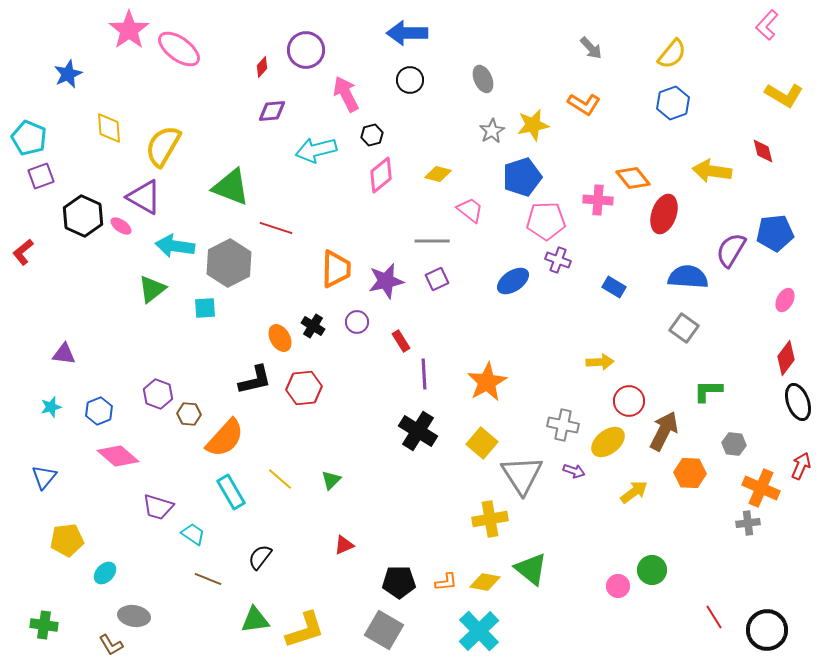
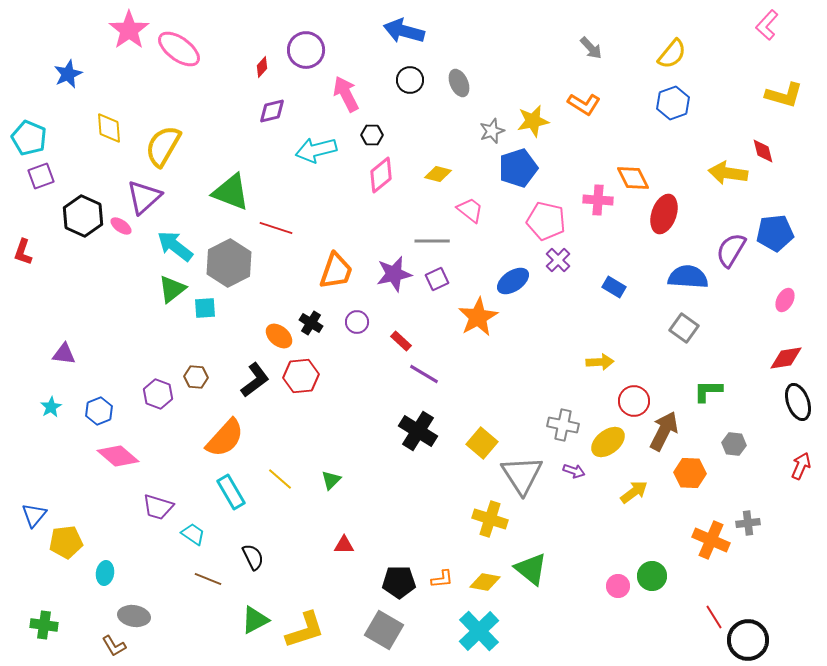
blue arrow at (407, 33): moved 3 px left, 2 px up; rotated 15 degrees clockwise
gray ellipse at (483, 79): moved 24 px left, 4 px down
yellow L-shape at (784, 95): rotated 15 degrees counterclockwise
purple diamond at (272, 111): rotated 8 degrees counterclockwise
yellow star at (533, 125): moved 4 px up
gray star at (492, 131): rotated 10 degrees clockwise
black hexagon at (372, 135): rotated 15 degrees clockwise
yellow arrow at (712, 171): moved 16 px right, 2 px down
blue pentagon at (522, 177): moved 4 px left, 9 px up
orange diamond at (633, 178): rotated 12 degrees clockwise
green triangle at (231, 187): moved 5 px down
purple triangle at (144, 197): rotated 48 degrees clockwise
pink pentagon at (546, 221): rotated 15 degrees clockwise
cyan arrow at (175, 246): rotated 30 degrees clockwise
red L-shape at (23, 252): rotated 32 degrees counterclockwise
purple cross at (558, 260): rotated 25 degrees clockwise
orange trapezoid at (336, 269): moved 2 px down; rotated 18 degrees clockwise
purple star at (386, 281): moved 8 px right, 7 px up
green triangle at (152, 289): moved 20 px right
black cross at (313, 326): moved 2 px left, 3 px up
orange ellipse at (280, 338): moved 1 px left, 2 px up; rotated 20 degrees counterclockwise
red rectangle at (401, 341): rotated 15 degrees counterclockwise
red diamond at (786, 358): rotated 44 degrees clockwise
purple line at (424, 374): rotated 56 degrees counterclockwise
black L-shape at (255, 380): rotated 24 degrees counterclockwise
orange star at (487, 382): moved 9 px left, 65 px up
red hexagon at (304, 388): moved 3 px left, 12 px up
red circle at (629, 401): moved 5 px right
cyan star at (51, 407): rotated 15 degrees counterclockwise
brown hexagon at (189, 414): moved 7 px right, 37 px up
blue triangle at (44, 477): moved 10 px left, 38 px down
orange cross at (761, 488): moved 50 px left, 52 px down
yellow cross at (490, 519): rotated 28 degrees clockwise
yellow pentagon at (67, 540): moved 1 px left, 2 px down
red triangle at (344, 545): rotated 25 degrees clockwise
black semicircle at (260, 557): moved 7 px left; rotated 116 degrees clockwise
green circle at (652, 570): moved 6 px down
cyan ellipse at (105, 573): rotated 35 degrees counterclockwise
orange L-shape at (446, 582): moved 4 px left, 3 px up
green triangle at (255, 620): rotated 20 degrees counterclockwise
black circle at (767, 630): moved 19 px left, 10 px down
brown L-shape at (111, 645): moved 3 px right, 1 px down
